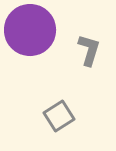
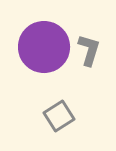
purple circle: moved 14 px right, 17 px down
